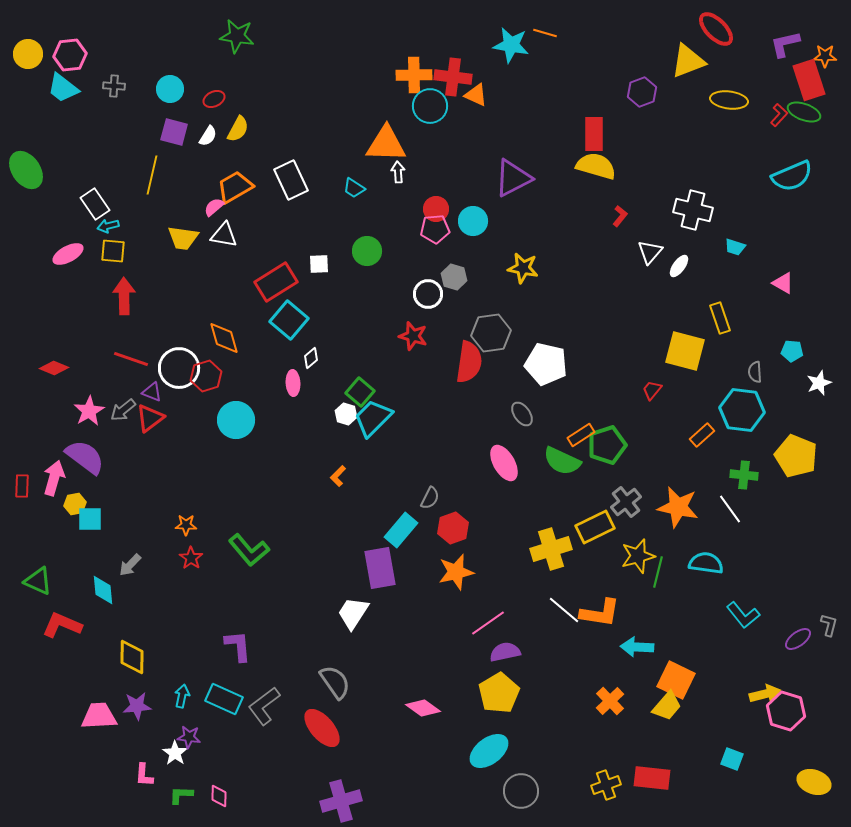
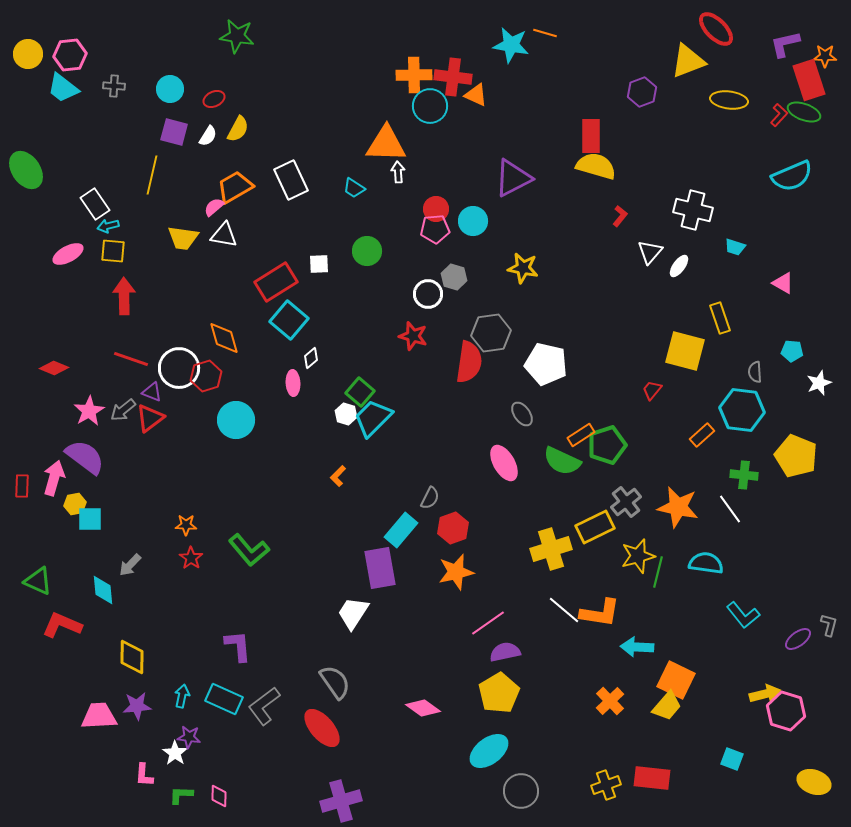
red rectangle at (594, 134): moved 3 px left, 2 px down
